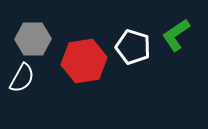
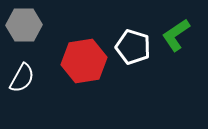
gray hexagon: moved 9 px left, 14 px up
